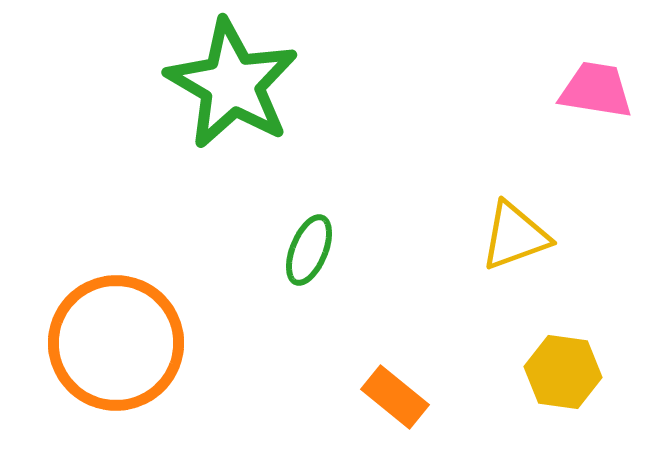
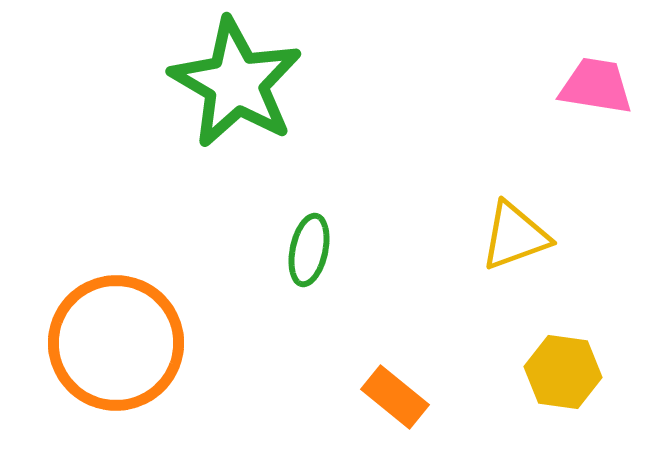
green star: moved 4 px right, 1 px up
pink trapezoid: moved 4 px up
green ellipse: rotated 10 degrees counterclockwise
